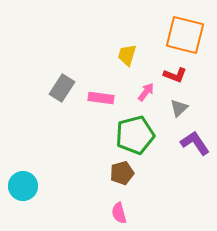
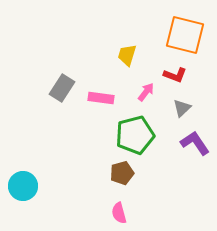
gray triangle: moved 3 px right
